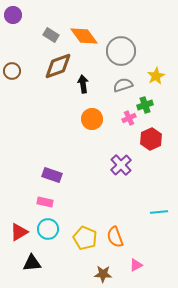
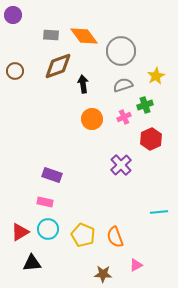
gray rectangle: rotated 28 degrees counterclockwise
brown circle: moved 3 px right
pink cross: moved 5 px left, 1 px up
red triangle: moved 1 px right
yellow pentagon: moved 2 px left, 3 px up
